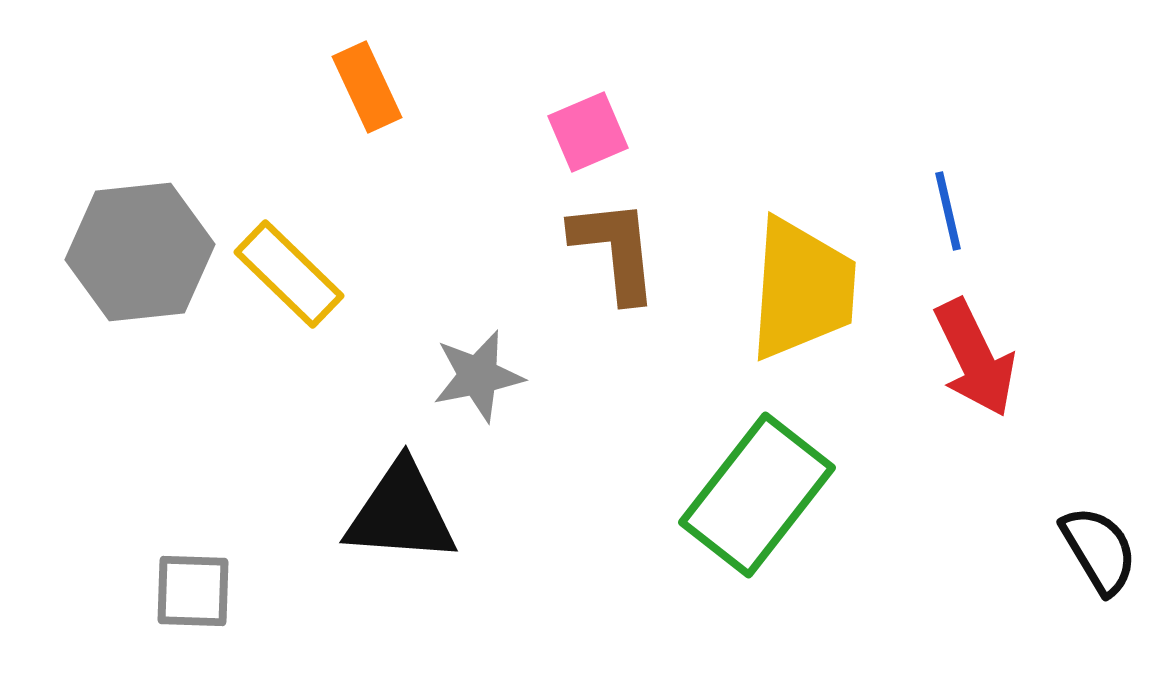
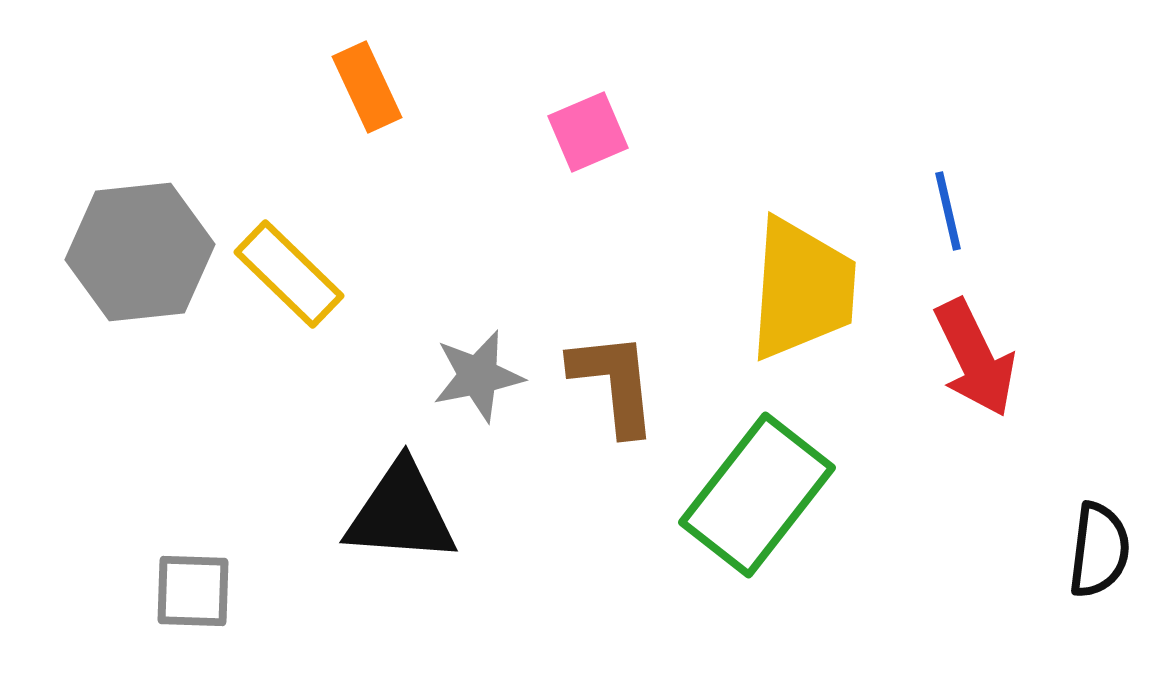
brown L-shape: moved 1 px left, 133 px down
black semicircle: rotated 38 degrees clockwise
